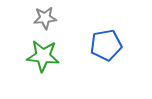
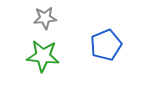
blue pentagon: rotated 12 degrees counterclockwise
